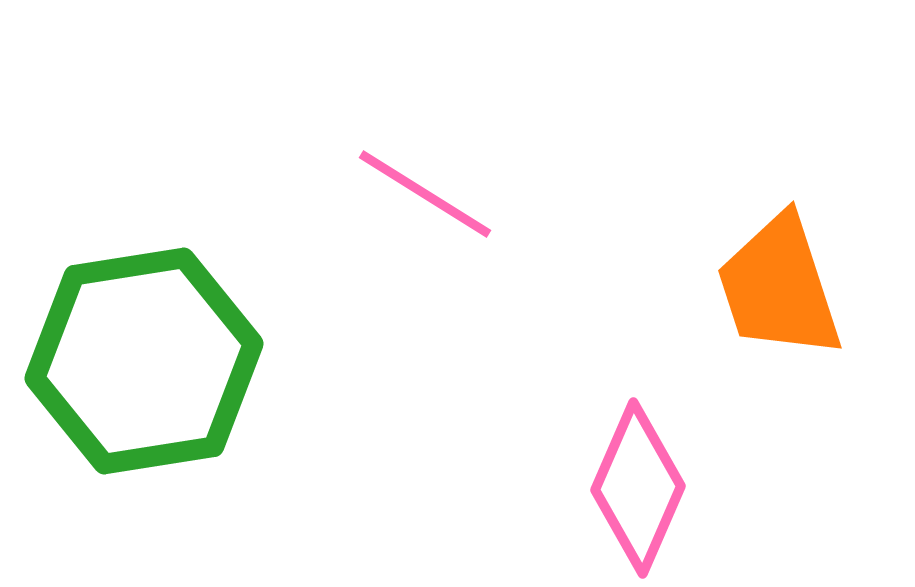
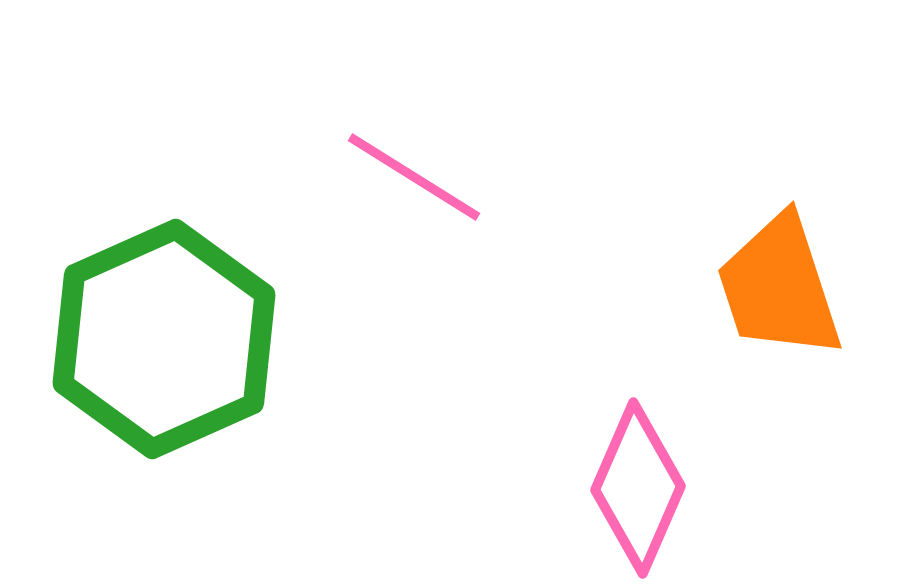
pink line: moved 11 px left, 17 px up
green hexagon: moved 20 px right, 22 px up; rotated 15 degrees counterclockwise
